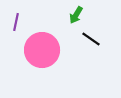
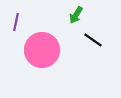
black line: moved 2 px right, 1 px down
